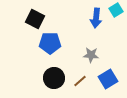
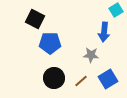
blue arrow: moved 8 px right, 14 px down
brown line: moved 1 px right
